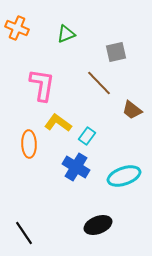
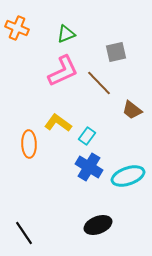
pink L-shape: moved 21 px right, 14 px up; rotated 56 degrees clockwise
blue cross: moved 13 px right
cyan ellipse: moved 4 px right
